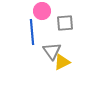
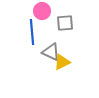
gray triangle: moved 1 px left, 1 px down; rotated 30 degrees counterclockwise
